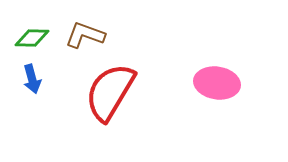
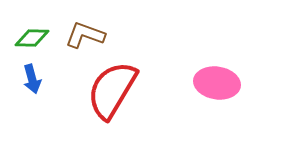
red semicircle: moved 2 px right, 2 px up
